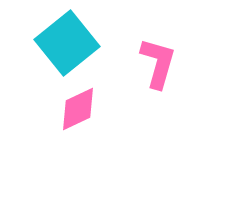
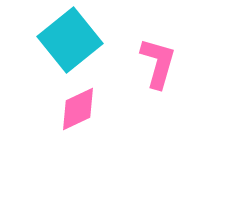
cyan square: moved 3 px right, 3 px up
